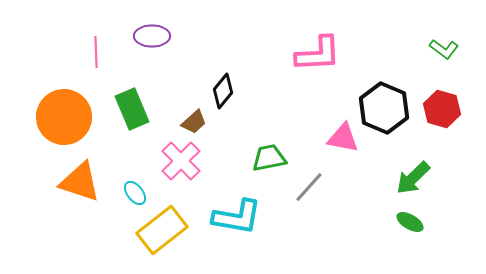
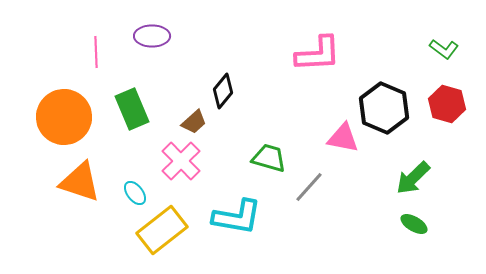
red hexagon: moved 5 px right, 5 px up
green trapezoid: rotated 27 degrees clockwise
green ellipse: moved 4 px right, 2 px down
